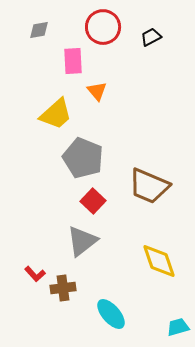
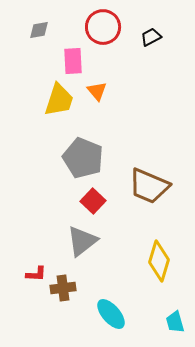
yellow trapezoid: moved 3 px right, 14 px up; rotated 30 degrees counterclockwise
yellow diamond: rotated 36 degrees clockwise
red L-shape: moved 1 px right; rotated 45 degrees counterclockwise
cyan trapezoid: moved 3 px left, 5 px up; rotated 90 degrees counterclockwise
